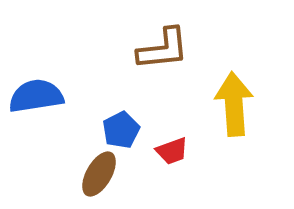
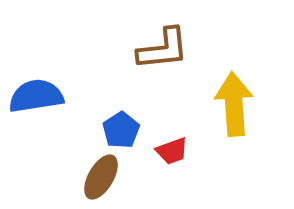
blue pentagon: rotated 6 degrees counterclockwise
brown ellipse: moved 2 px right, 3 px down
